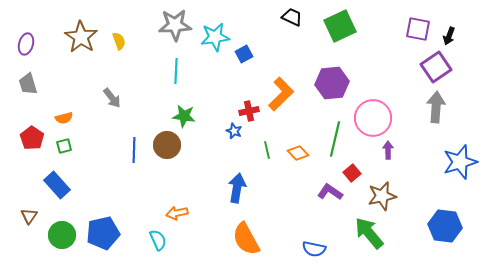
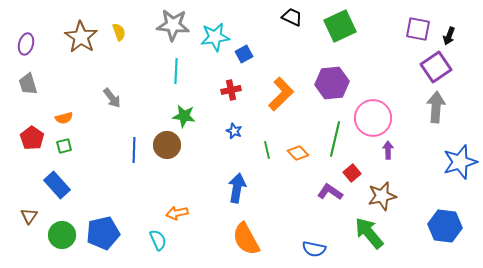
gray star at (175, 25): moved 2 px left; rotated 8 degrees clockwise
yellow semicircle at (119, 41): moved 9 px up
red cross at (249, 111): moved 18 px left, 21 px up
